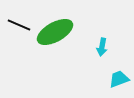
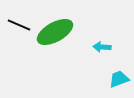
cyan arrow: rotated 84 degrees clockwise
